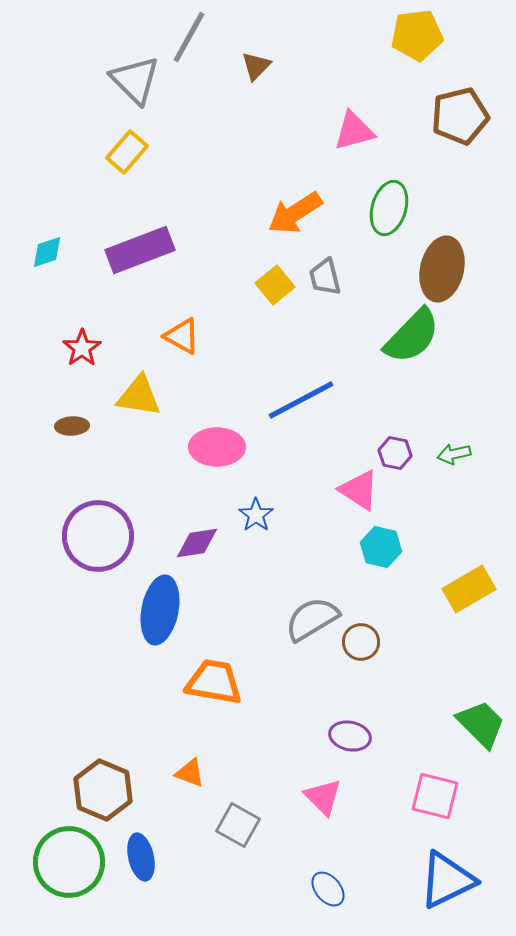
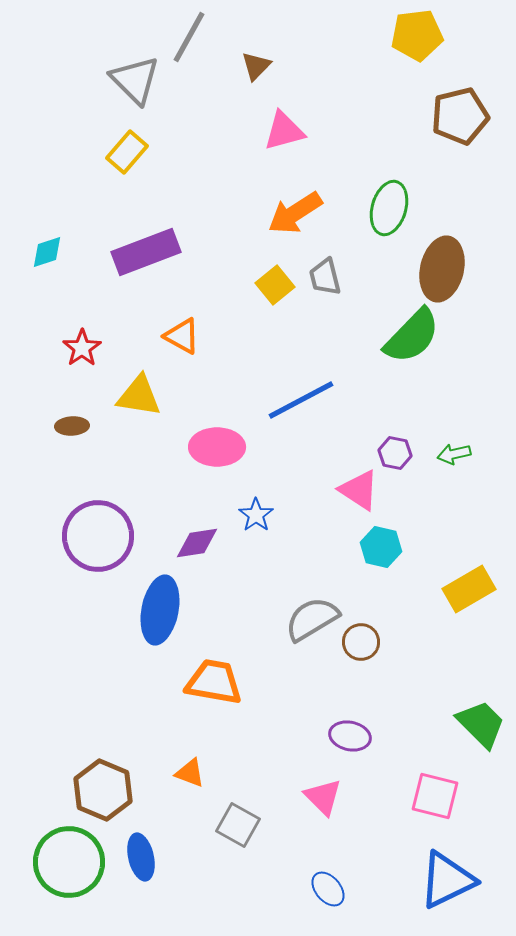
pink triangle at (354, 131): moved 70 px left
purple rectangle at (140, 250): moved 6 px right, 2 px down
